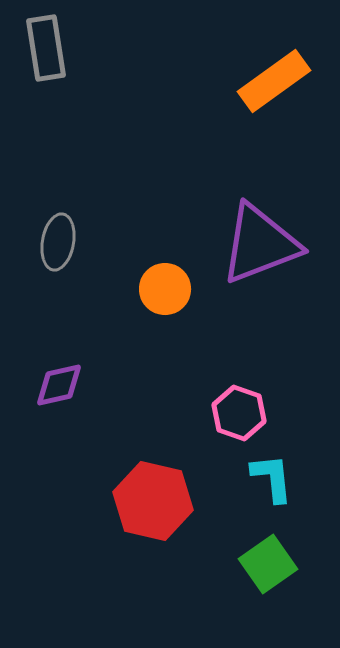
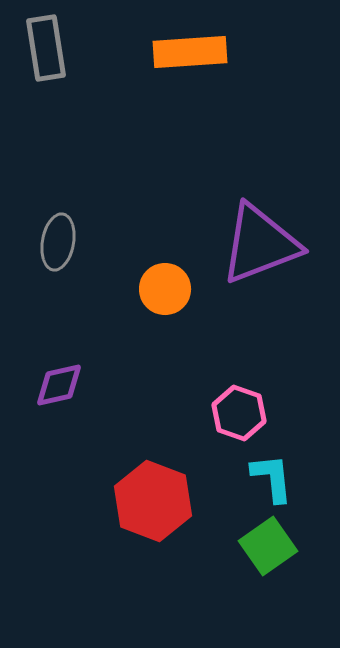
orange rectangle: moved 84 px left, 29 px up; rotated 32 degrees clockwise
red hexagon: rotated 8 degrees clockwise
green square: moved 18 px up
